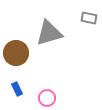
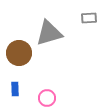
gray rectangle: rotated 14 degrees counterclockwise
brown circle: moved 3 px right
blue rectangle: moved 2 px left; rotated 24 degrees clockwise
